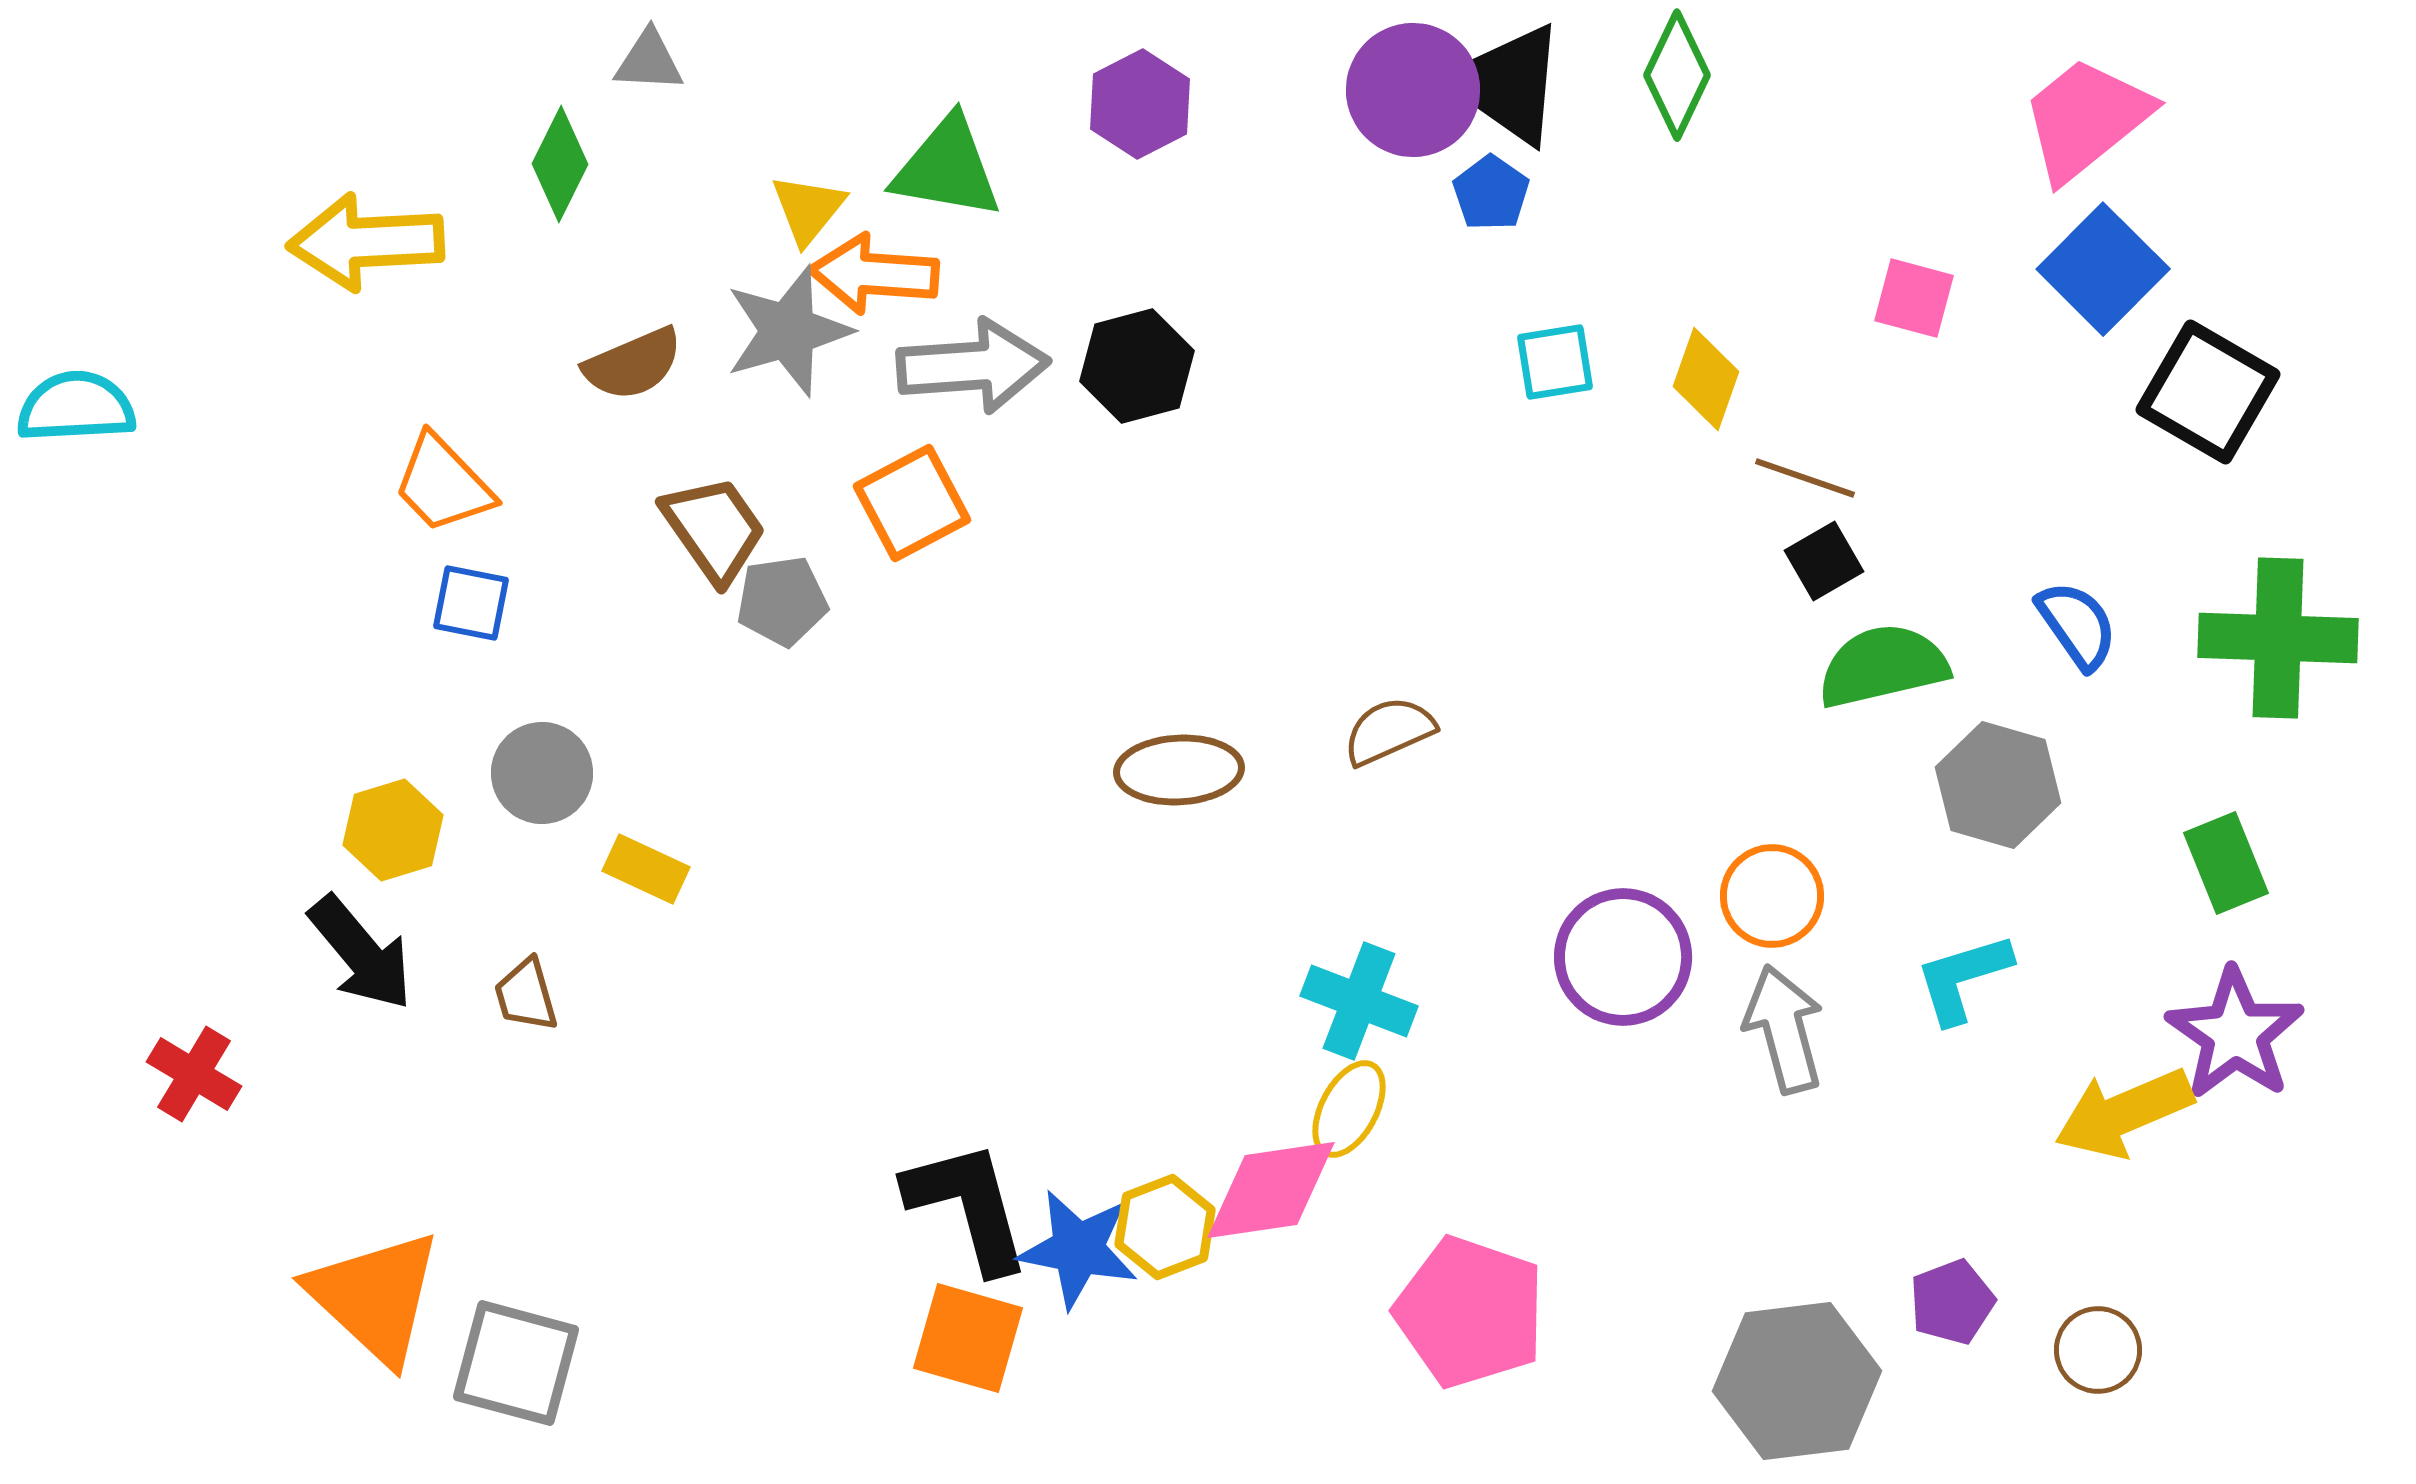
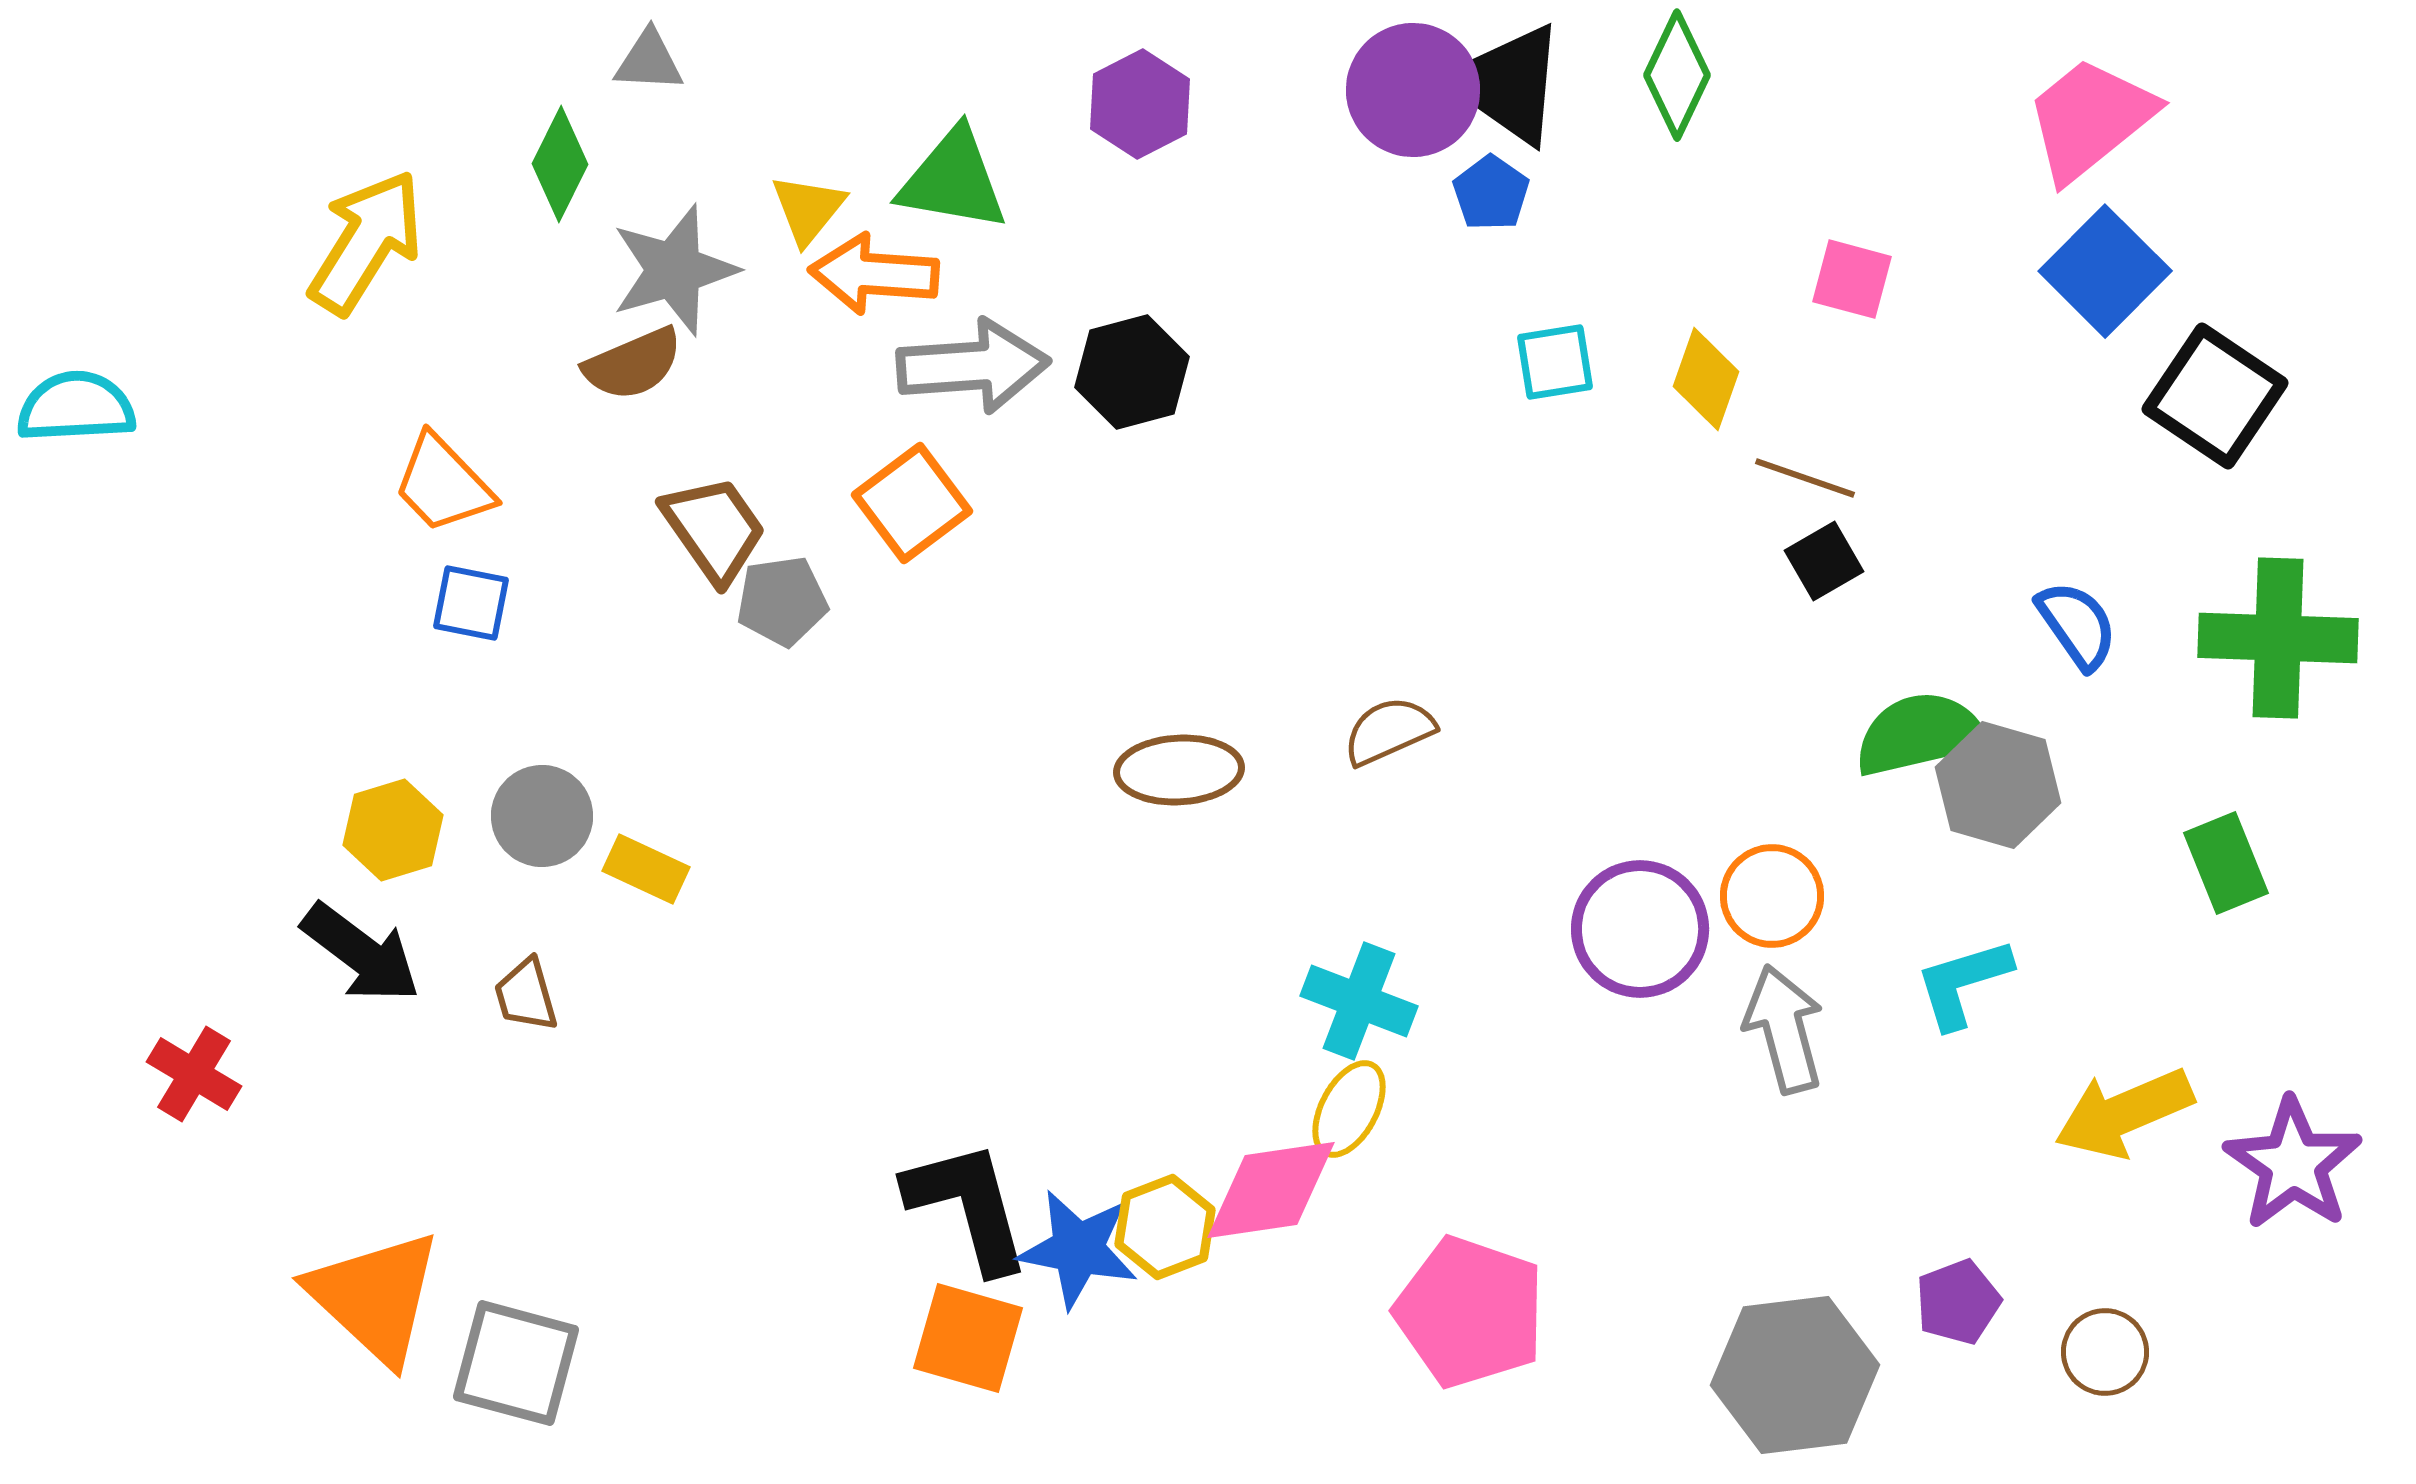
pink trapezoid at (2086, 119): moved 4 px right
green triangle at (947, 168): moved 6 px right, 12 px down
yellow arrow at (366, 242): rotated 125 degrees clockwise
blue square at (2103, 269): moved 2 px right, 2 px down
pink square at (1914, 298): moved 62 px left, 19 px up
gray star at (788, 331): moved 114 px left, 61 px up
black hexagon at (1137, 366): moved 5 px left, 6 px down
black square at (2208, 392): moved 7 px right, 4 px down; rotated 4 degrees clockwise
orange square at (912, 503): rotated 9 degrees counterclockwise
green semicircle at (1883, 666): moved 37 px right, 68 px down
gray circle at (542, 773): moved 43 px down
black arrow at (361, 953): rotated 13 degrees counterclockwise
purple circle at (1623, 957): moved 17 px right, 28 px up
cyan L-shape at (1963, 978): moved 5 px down
purple star at (2235, 1034): moved 58 px right, 130 px down
purple pentagon at (1952, 1302): moved 6 px right
brown circle at (2098, 1350): moved 7 px right, 2 px down
gray hexagon at (1797, 1381): moved 2 px left, 6 px up
